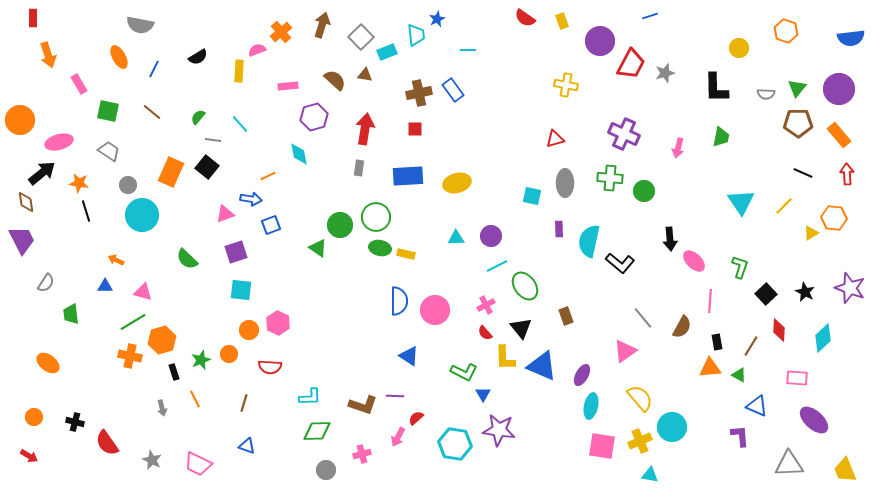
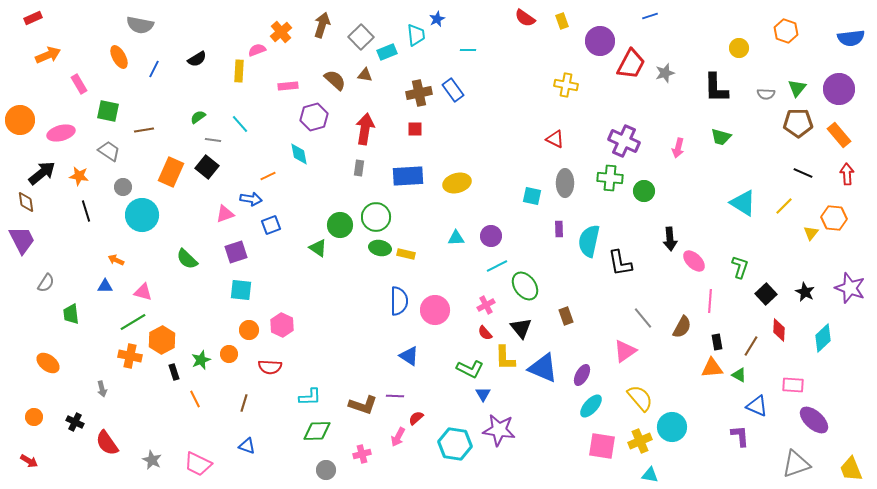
red rectangle at (33, 18): rotated 66 degrees clockwise
orange arrow at (48, 55): rotated 95 degrees counterclockwise
black semicircle at (198, 57): moved 1 px left, 2 px down
brown line at (152, 112): moved 8 px left, 18 px down; rotated 48 degrees counterclockwise
green semicircle at (198, 117): rotated 14 degrees clockwise
purple cross at (624, 134): moved 7 px down
green trapezoid at (721, 137): rotated 95 degrees clockwise
red triangle at (555, 139): rotated 42 degrees clockwise
pink ellipse at (59, 142): moved 2 px right, 9 px up
orange star at (79, 183): moved 7 px up
gray circle at (128, 185): moved 5 px left, 2 px down
cyan triangle at (741, 202): moved 2 px right, 1 px down; rotated 24 degrees counterclockwise
yellow triangle at (811, 233): rotated 21 degrees counterclockwise
black L-shape at (620, 263): rotated 40 degrees clockwise
pink hexagon at (278, 323): moved 4 px right, 2 px down
orange hexagon at (162, 340): rotated 12 degrees counterclockwise
blue triangle at (542, 366): moved 1 px right, 2 px down
orange triangle at (710, 368): moved 2 px right
green L-shape at (464, 372): moved 6 px right, 3 px up
pink rectangle at (797, 378): moved 4 px left, 7 px down
cyan ellipse at (591, 406): rotated 30 degrees clockwise
gray arrow at (162, 408): moved 60 px left, 19 px up
black cross at (75, 422): rotated 12 degrees clockwise
red arrow at (29, 456): moved 5 px down
gray triangle at (789, 464): moved 7 px right; rotated 16 degrees counterclockwise
yellow trapezoid at (845, 470): moved 6 px right, 1 px up
